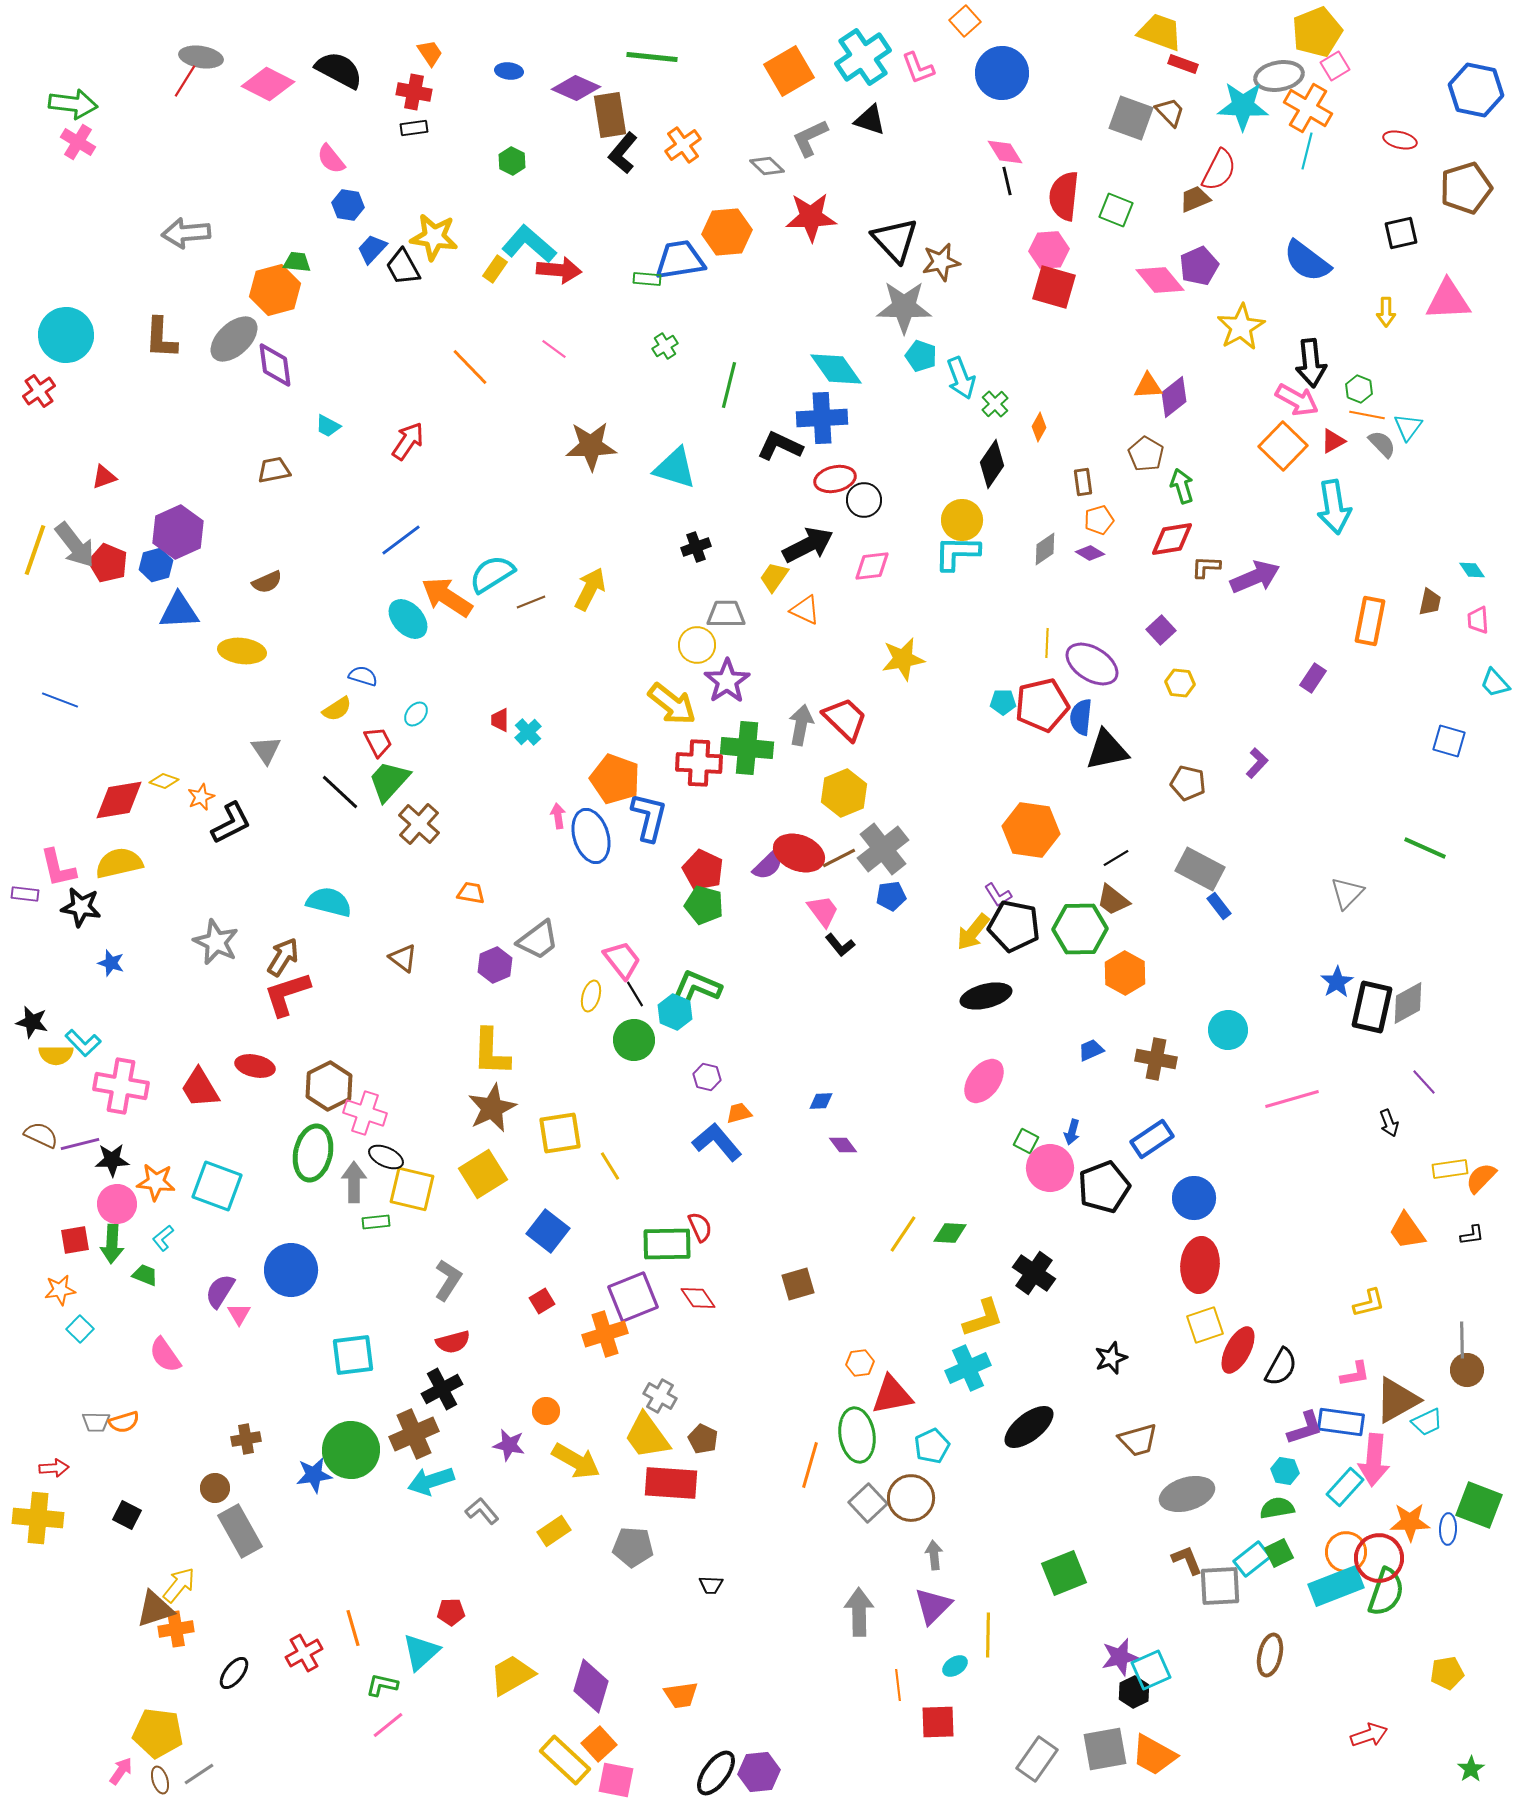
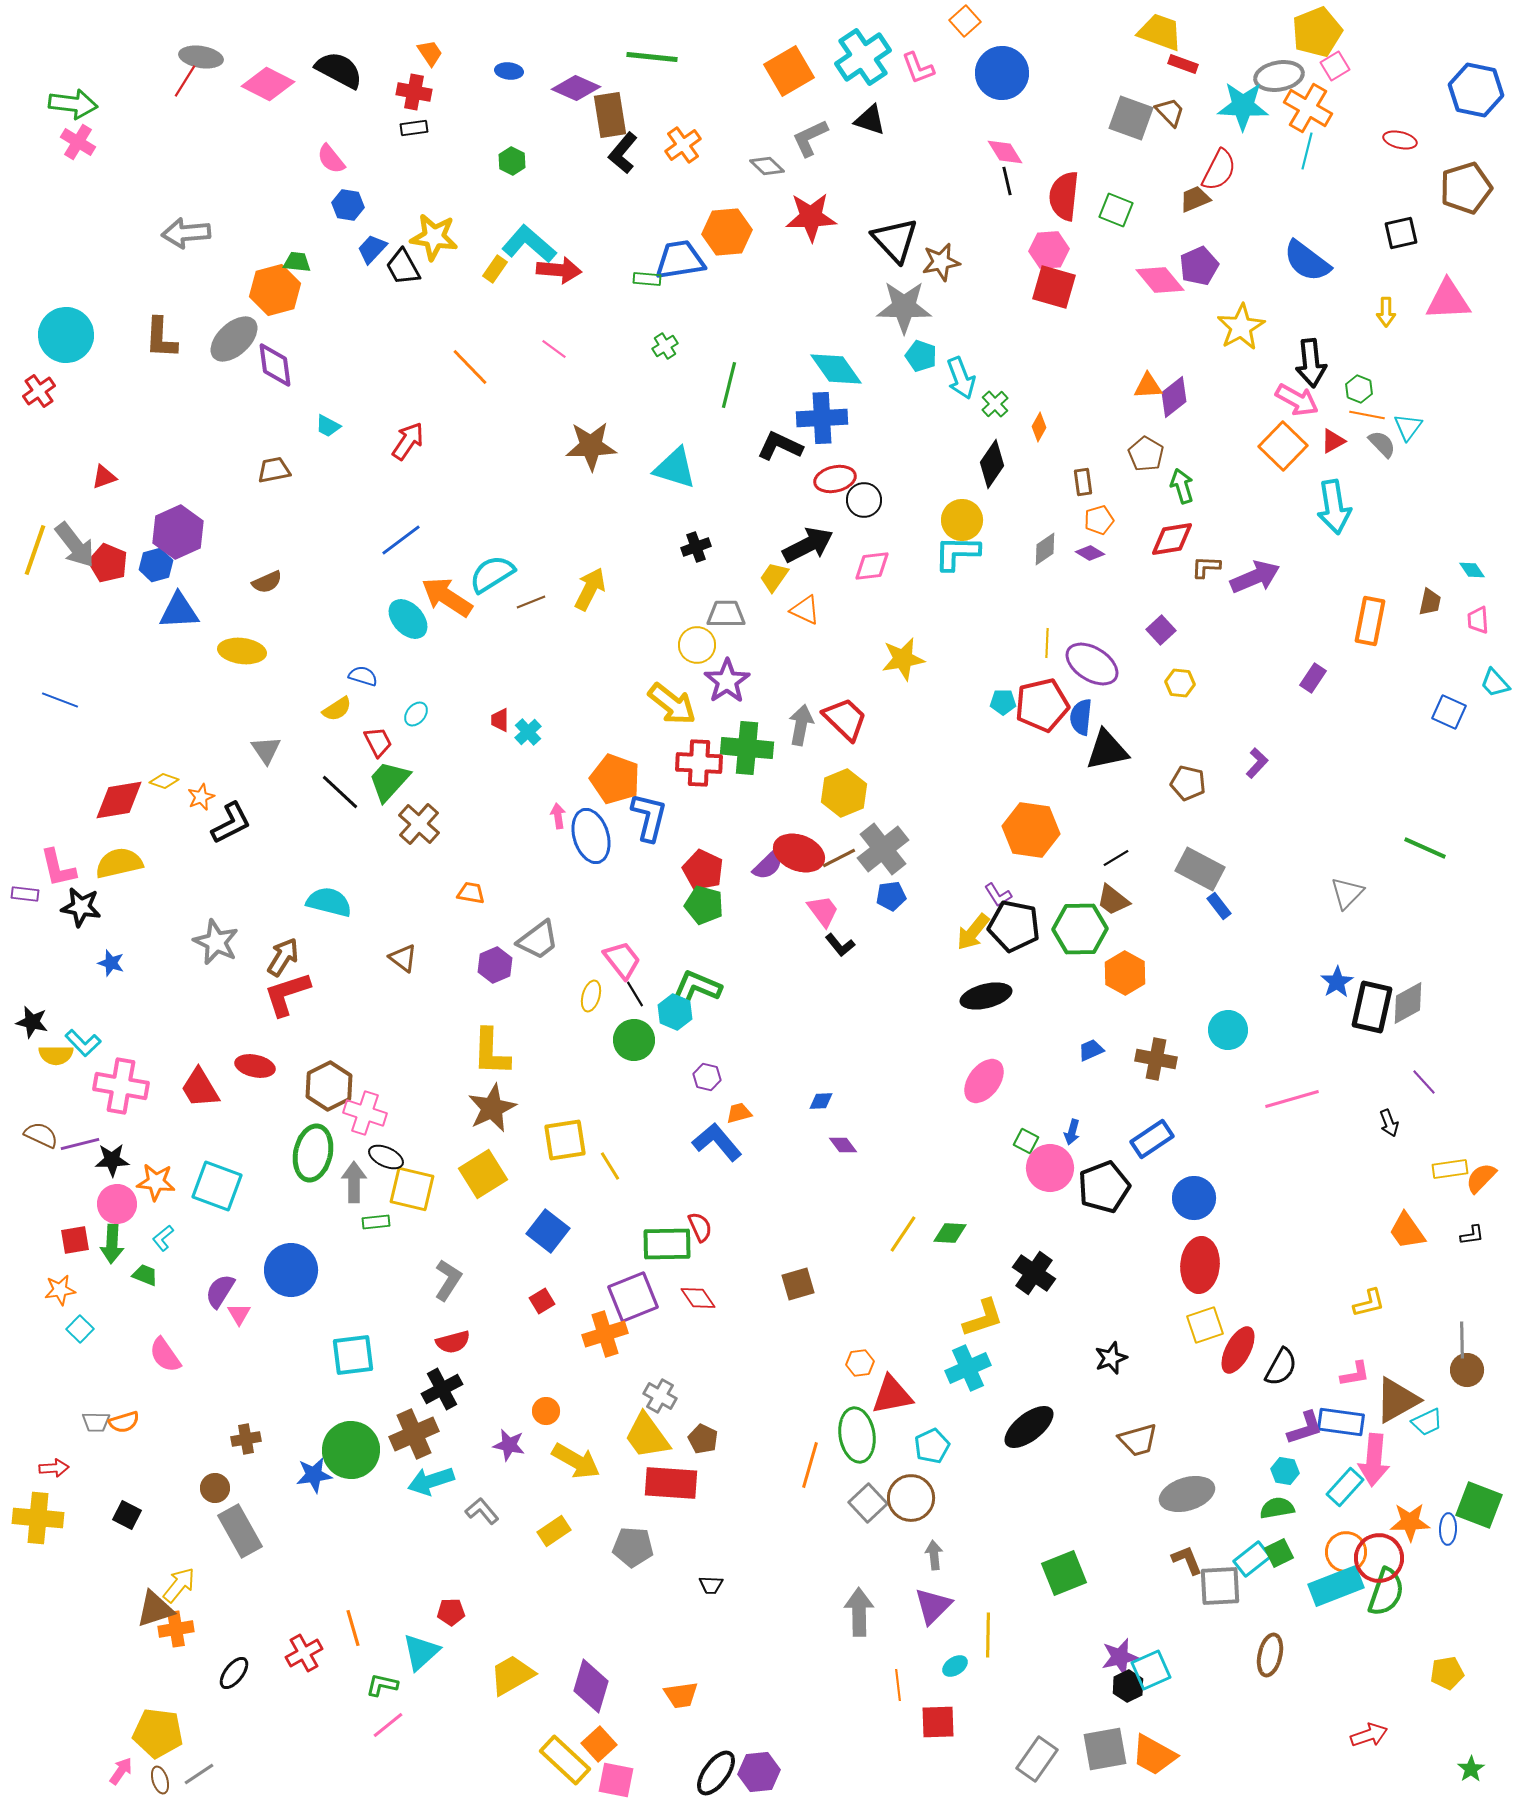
blue square at (1449, 741): moved 29 px up; rotated 8 degrees clockwise
yellow square at (560, 1133): moved 5 px right, 7 px down
black hexagon at (1134, 1692): moved 6 px left, 6 px up
